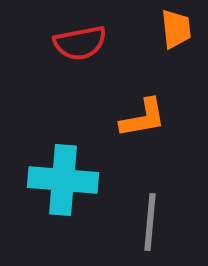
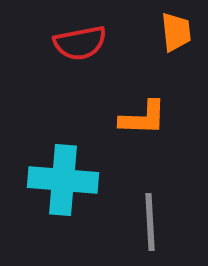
orange trapezoid: moved 3 px down
orange L-shape: rotated 12 degrees clockwise
gray line: rotated 8 degrees counterclockwise
